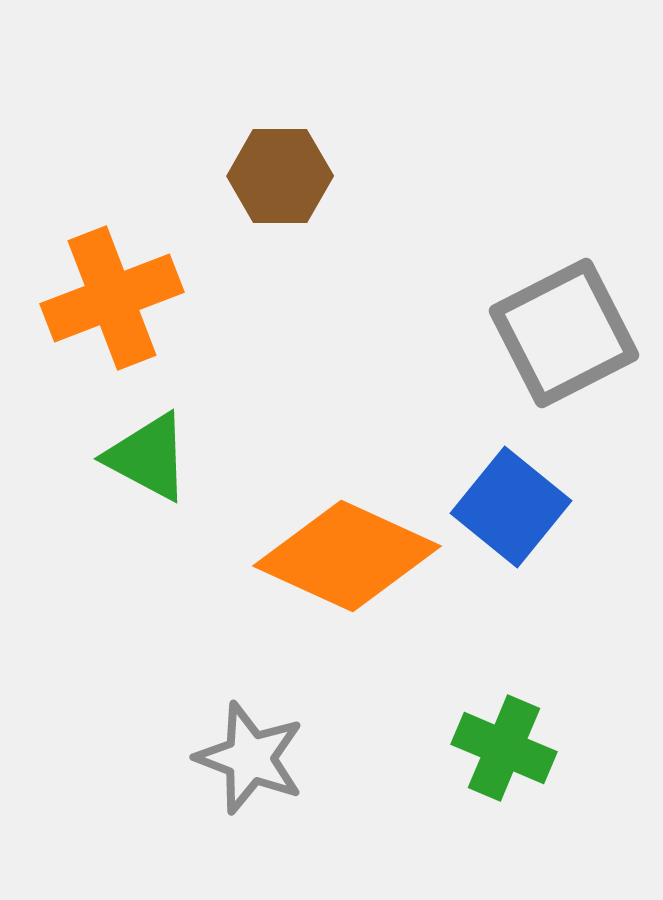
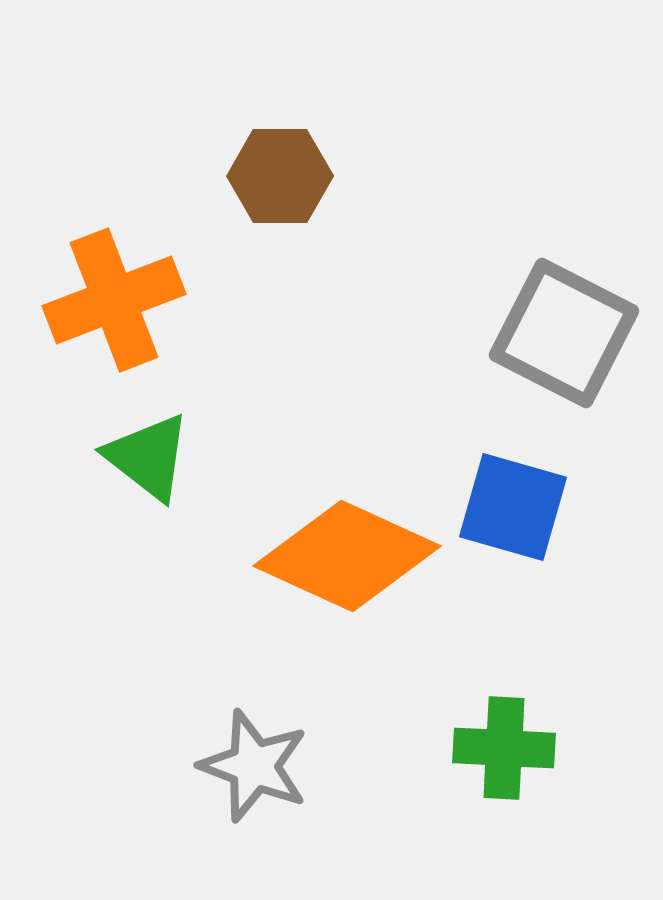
orange cross: moved 2 px right, 2 px down
gray square: rotated 36 degrees counterclockwise
green triangle: rotated 10 degrees clockwise
blue square: moved 2 px right; rotated 23 degrees counterclockwise
green cross: rotated 20 degrees counterclockwise
gray star: moved 4 px right, 8 px down
